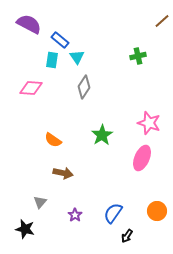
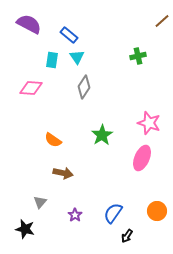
blue rectangle: moved 9 px right, 5 px up
